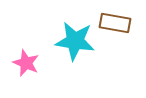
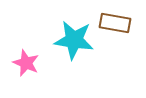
cyan star: moved 1 px left, 1 px up
